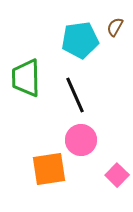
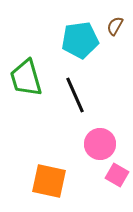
brown semicircle: moved 1 px up
green trapezoid: rotated 15 degrees counterclockwise
pink circle: moved 19 px right, 4 px down
orange square: moved 12 px down; rotated 21 degrees clockwise
pink square: rotated 15 degrees counterclockwise
